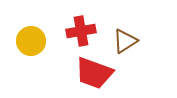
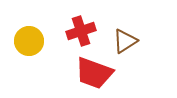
red cross: rotated 8 degrees counterclockwise
yellow circle: moved 2 px left
